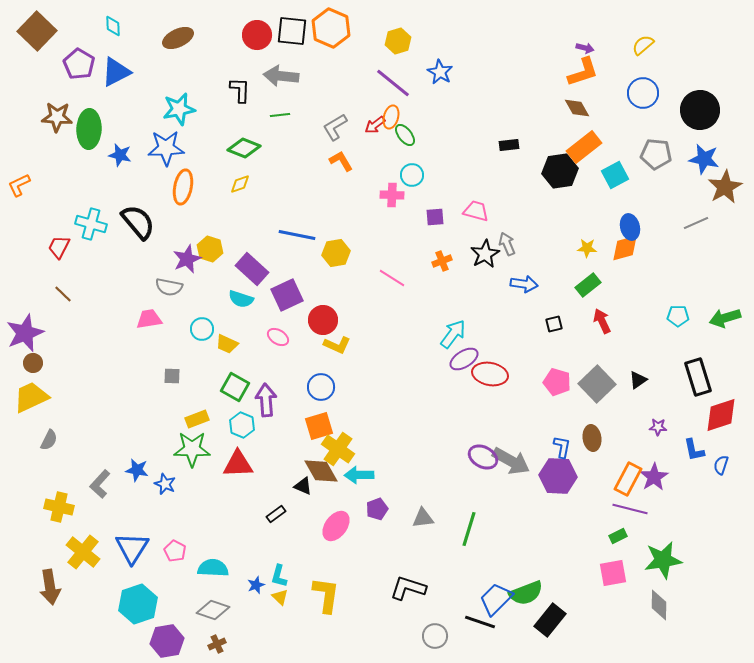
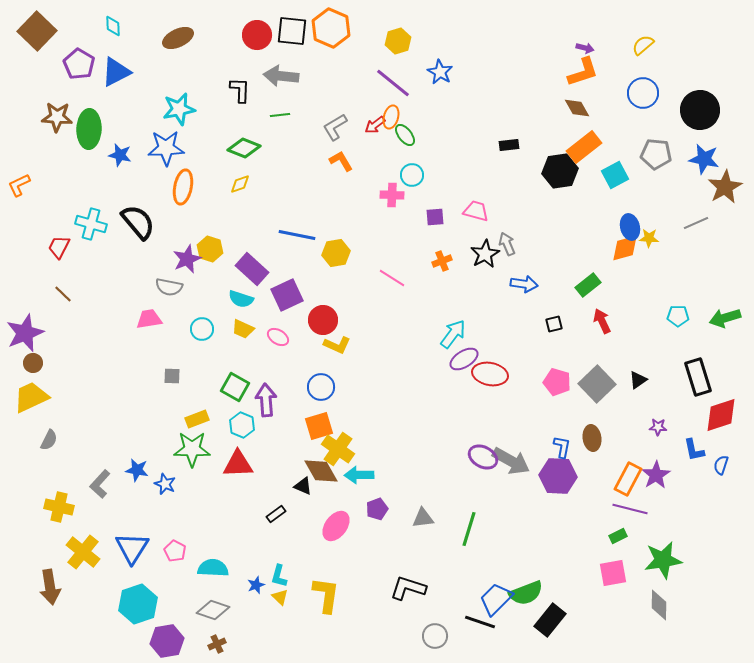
yellow star at (587, 248): moved 62 px right, 10 px up
yellow trapezoid at (227, 344): moved 16 px right, 15 px up
purple star at (654, 477): moved 2 px right, 2 px up
